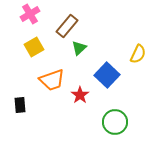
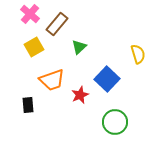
pink cross: rotated 18 degrees counterclockwise
brown rectangle: moved 10 px left, 2 px up
green triangle: moved 1 px up
yellow semicircle: rotated 42 degrees counterclockwise
blue square: moved 4 px down
red star: rotated 12 degrees clockwise
black rectangle: moved 8 px right
